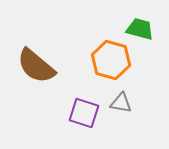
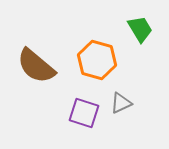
green trapezoid: rotated 44 degrees clockwise
orange hexagon: moved 14 px left
gray triangle: rotated 35 degrees counterclockwise
